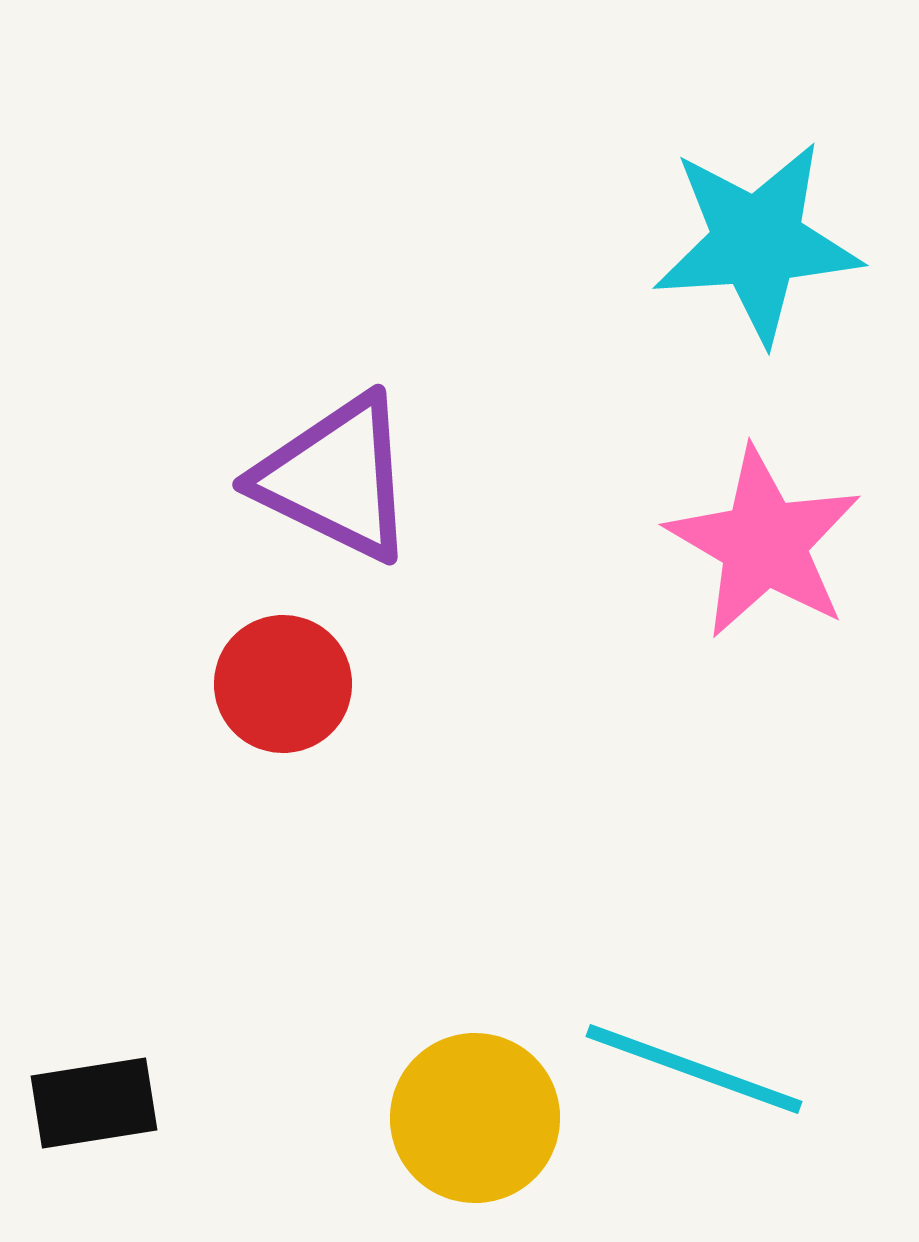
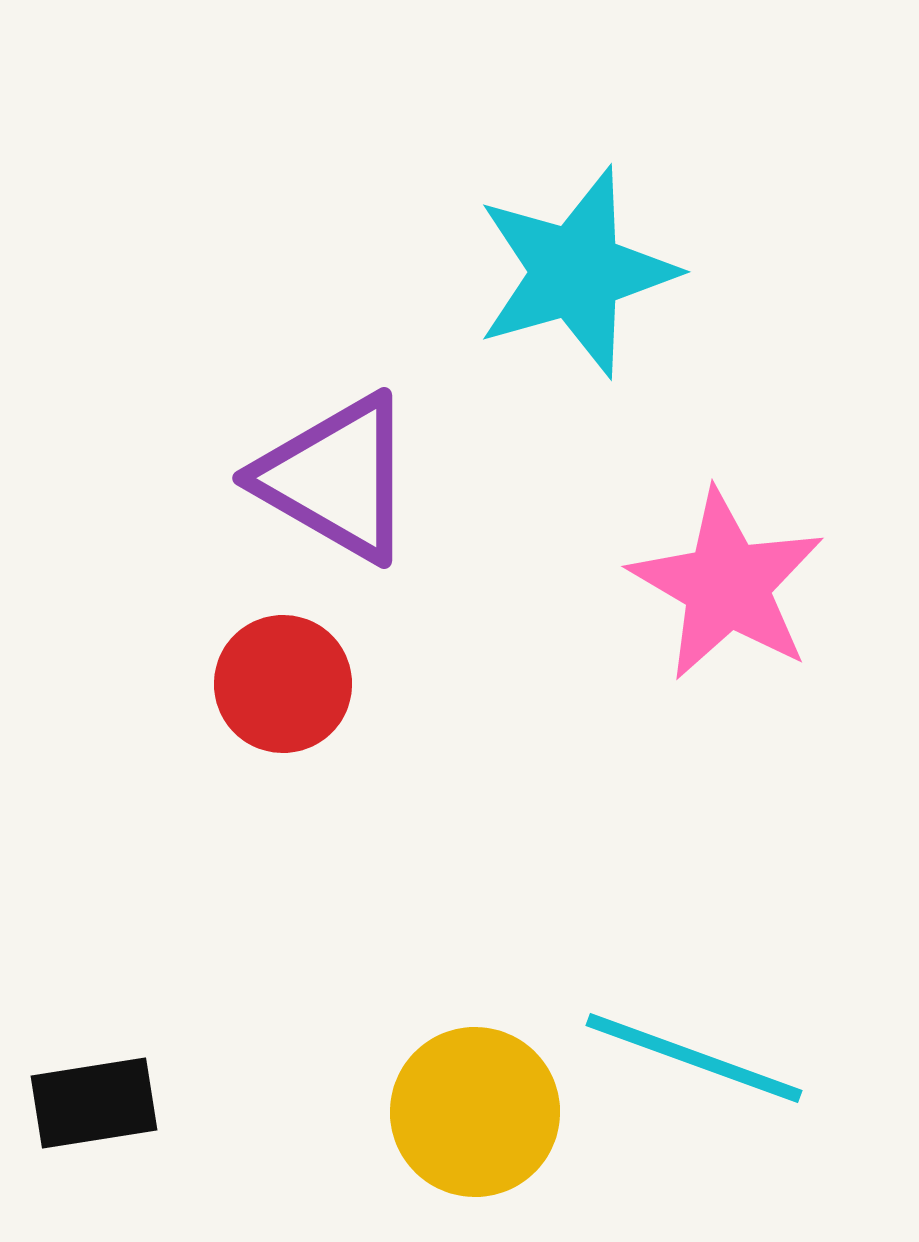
cyan star: moved 181 px left, 30 px down; rotated 12 degrees counterclockwise
purple triangle: rotated 4 degrees clockwise
pink star: moved 37 px left, 42 px down
cyan line: moved 11 px up
yellow circle: moved 6 px up
